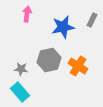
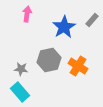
gray rectangle: rotated 16 degrees clockwise
blue star: moved 1 px right; rotated 20 degrees counterclockwise
